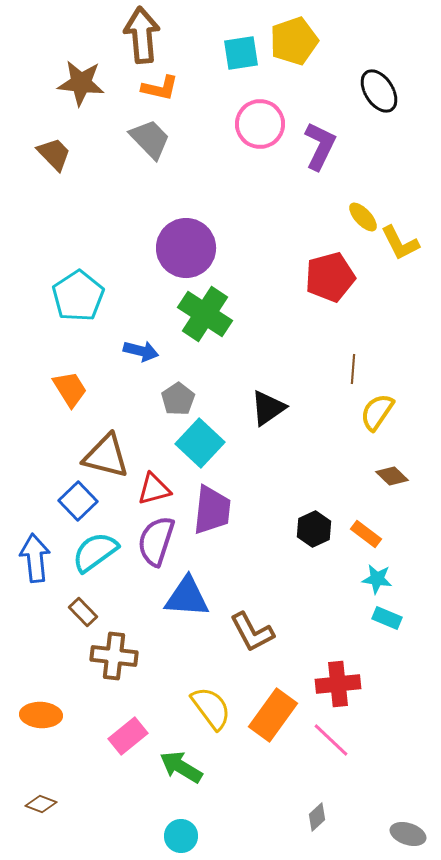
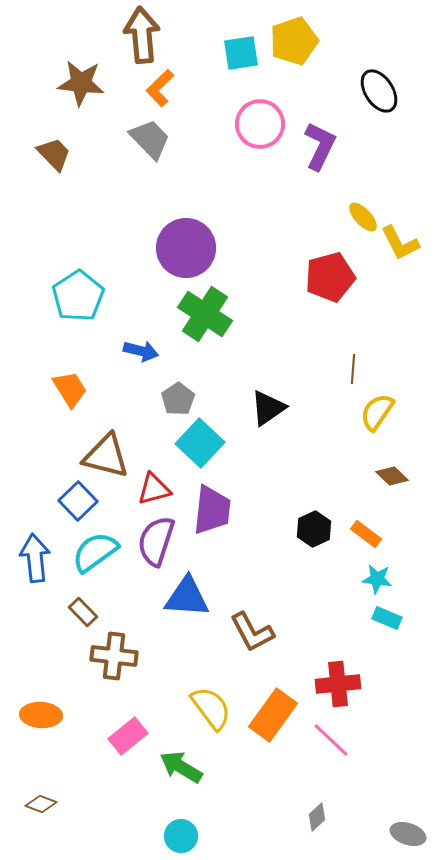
orange L-shape at (160, 88): rotated 123 degrees clockwise
